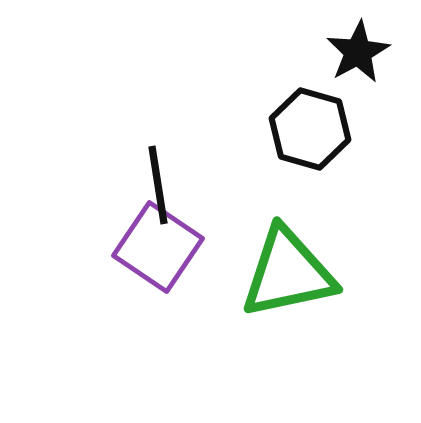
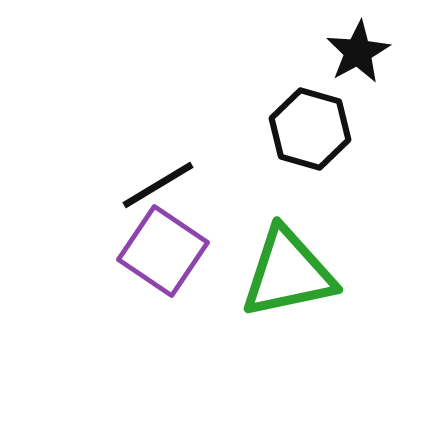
black line: rotated 68 degrees clockwise
purple square: moved 5 px right, 4 px down
